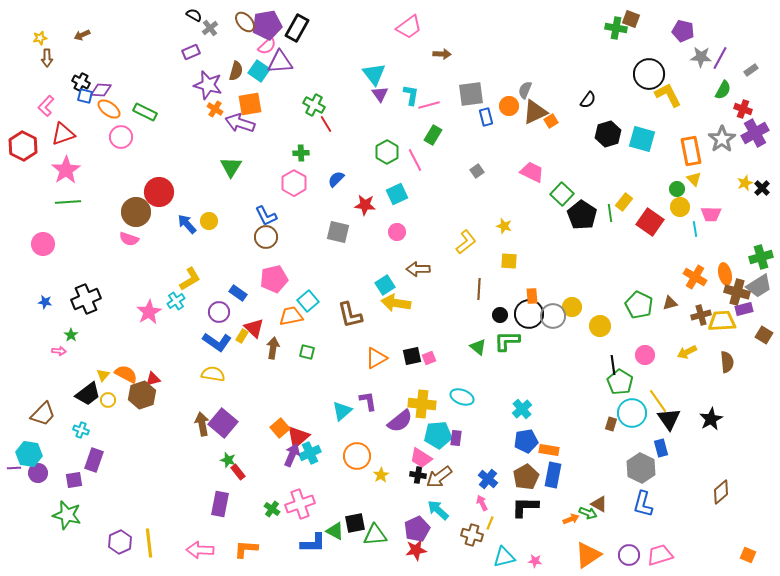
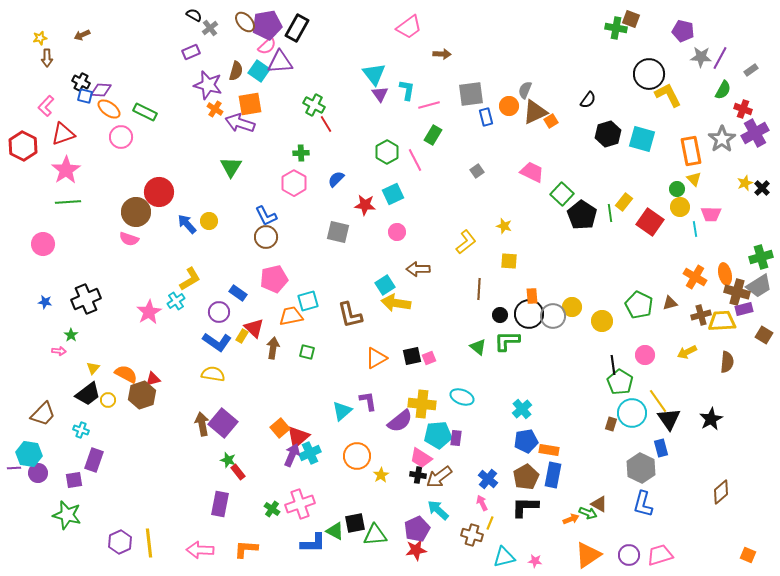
cyan L-shape at (411, 95): moved 4 px left, 5 px up
cyan square at (397, 194): moved 4 px left
cyan square at (308, 301): rotated 25 degrees clockwise
yellow circle at (600, 326): moved 2 px right, 5 px up
brown semicircle at (727, 362): rotated 10 degrees clockwise
yellow triangle at (103, 375): moved 10 px left, 7 px up
